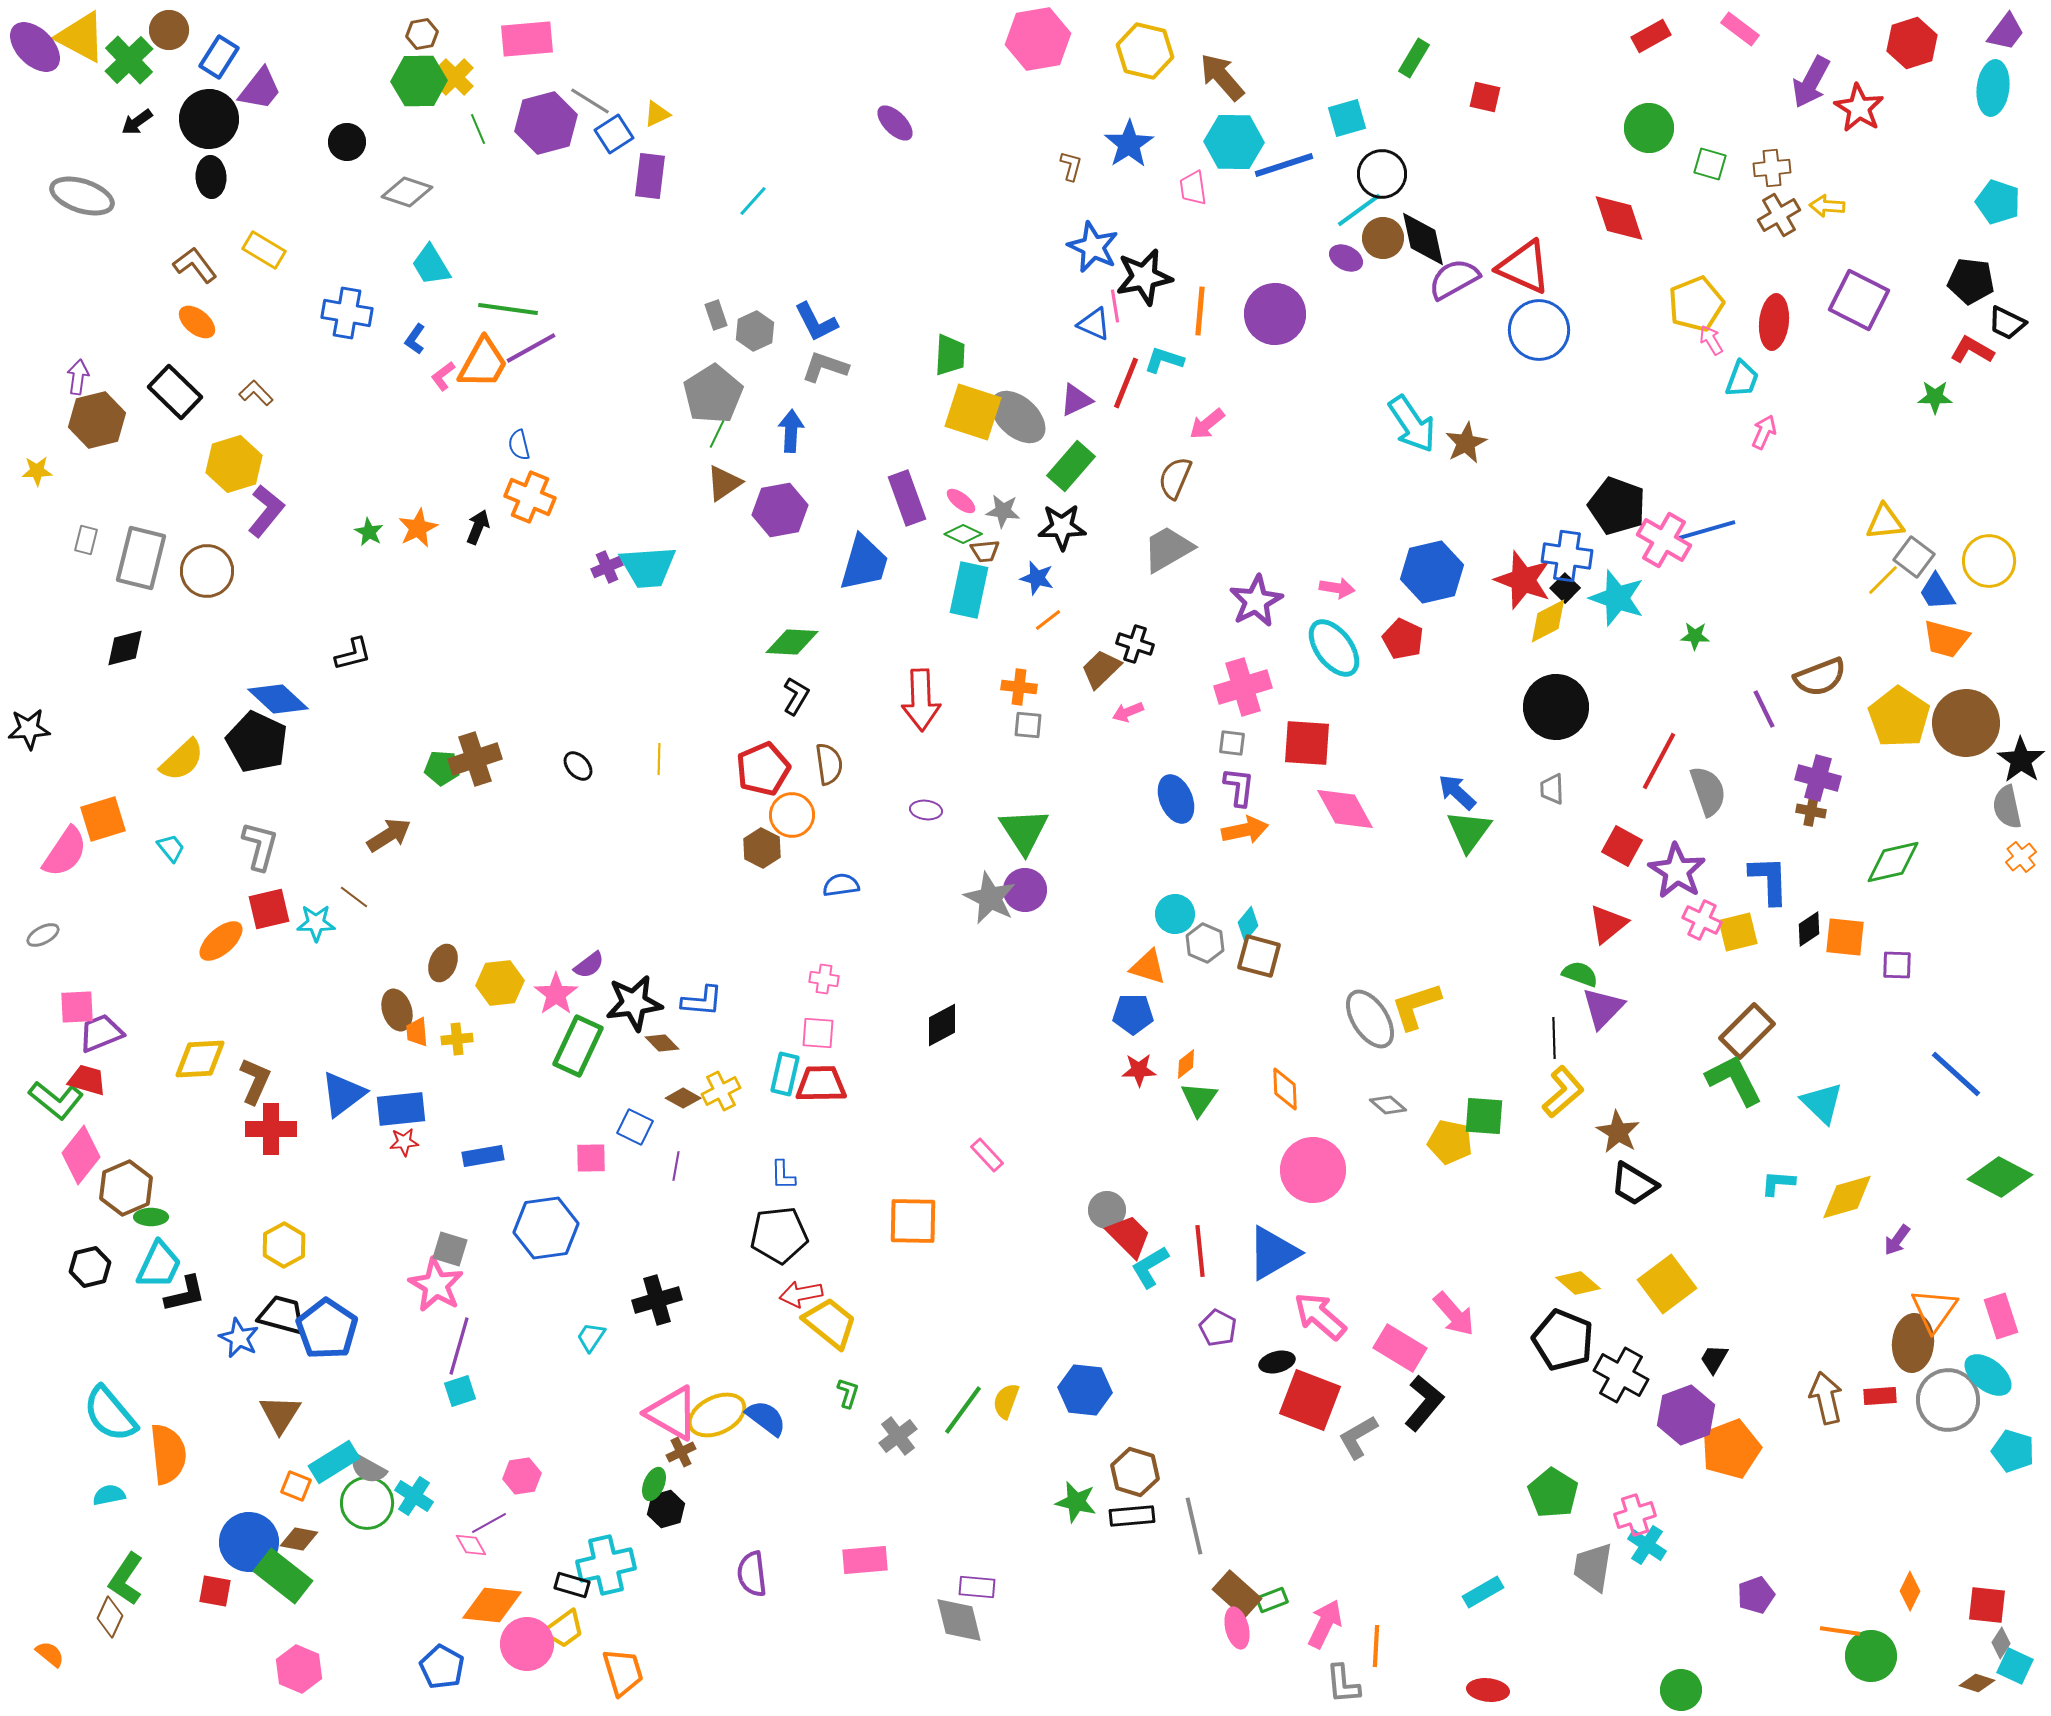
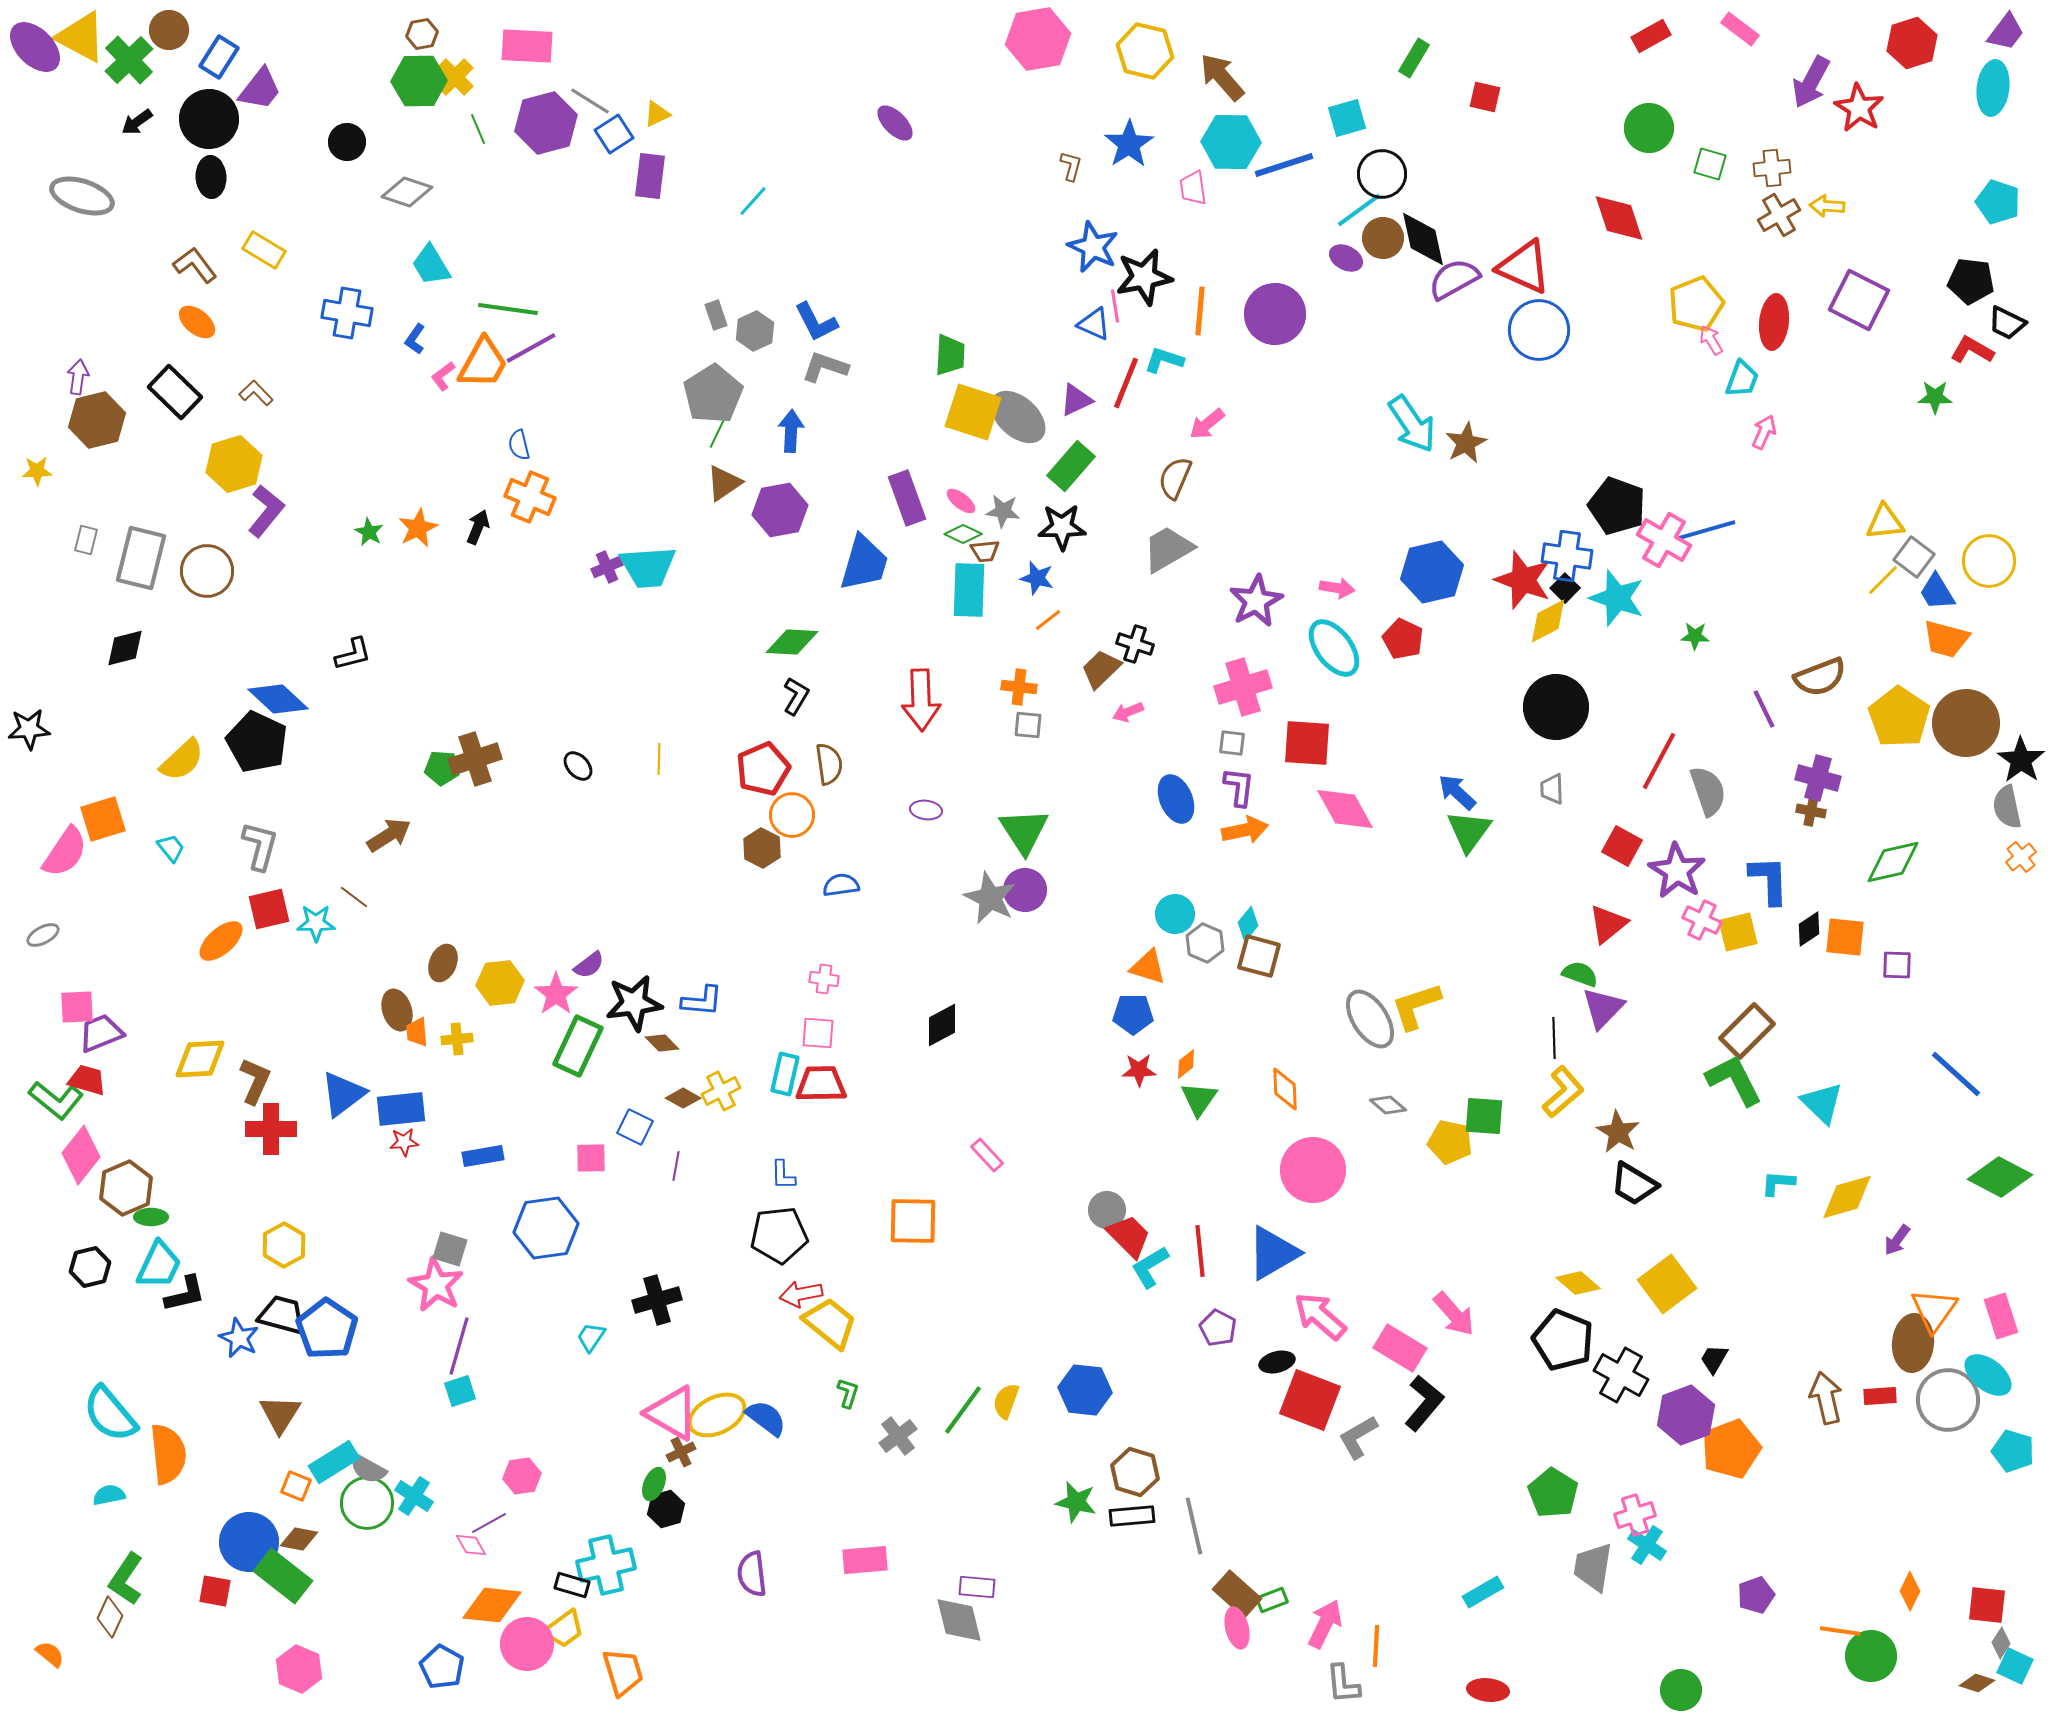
pink rectangle at (527, 39): moved 7 px down; rotated 8 degrees clockwise
cyan hexagon at (1234, 142): moved 3 px left
cyan rectangle at (969, 590): rotated 10 degrees counterclockwise
